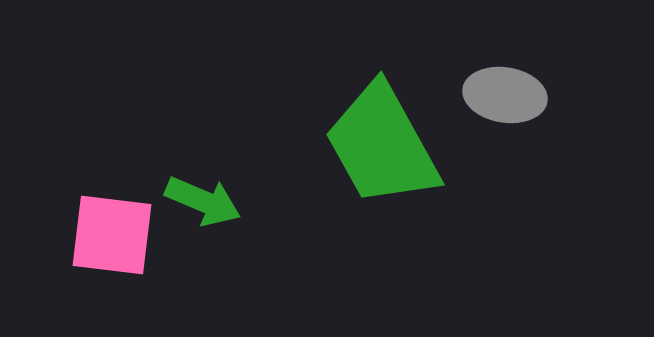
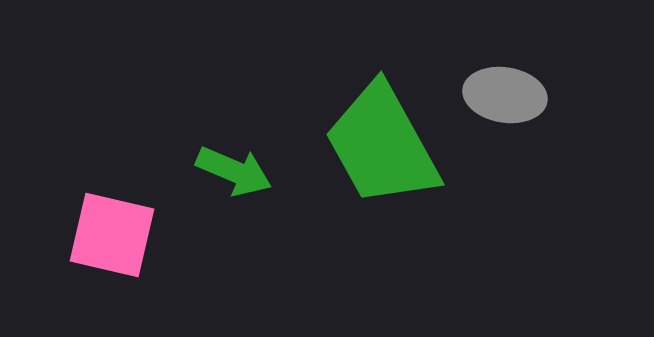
green arrow: moved 31 px right, 30 px up
pink square: rotated 6 degrees clockwise
